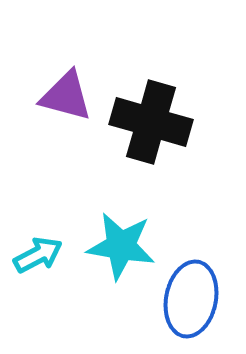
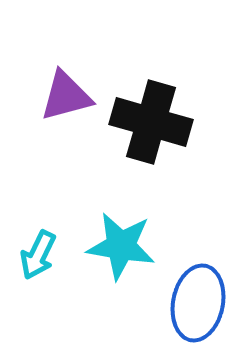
purple triangle: rotated 30 degrees counterclockwise
cyan arrow: rotated 144 degrees clockwise
blue ellipse: moved 7 px right, 4 px down
